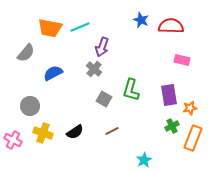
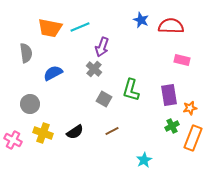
gray semicircle: rotated 48 degrees counterclockwise
gray circle: moved 2 px up
